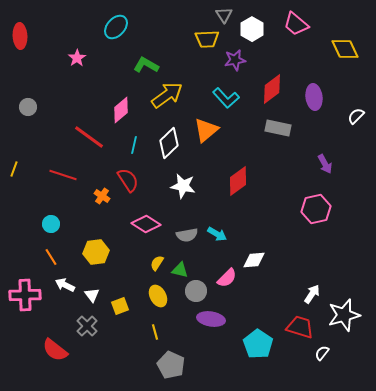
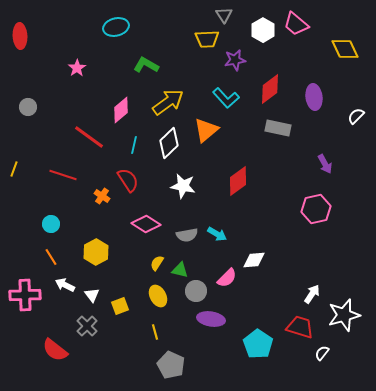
cyan ellipse at (116, 27): rotated 35 degrees clockwise
white hexagon at (252, 29): moved 11 px right, 1 px down
pink star at (77, 58): moved 10 px down
red diamond at (272, 89): moved 2 px left
yellow arrow at (167, 95): moved 1 px right, 7 px down
yellow hexagon at (96, 252): rotated 20 degrees counterclockwise
